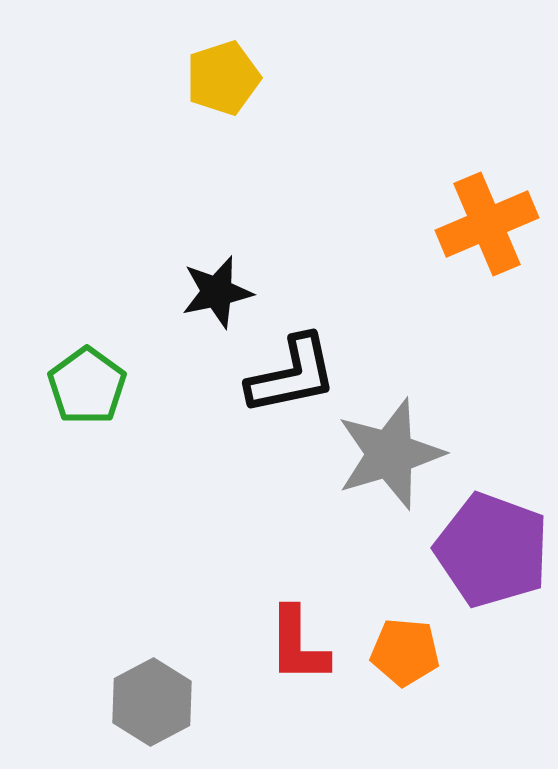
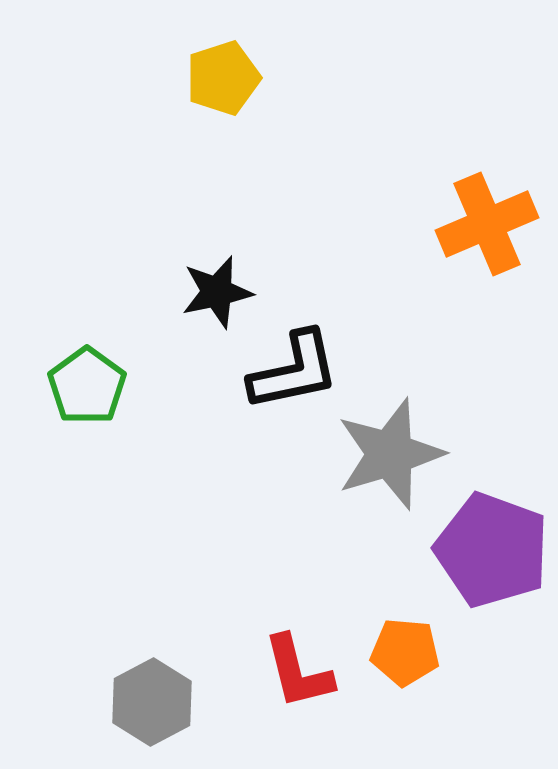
black L-shape: moved 2 px right, 4 px up
red L-shape: moved 27 px down; rotated 14 degrees counterclockwise
